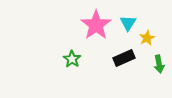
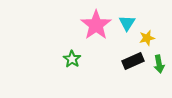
cyan triangle: moved 1 px left
yellow star: rotated 14 degrees clockwise
black rectangle: moved 9 px right, 3 px down
